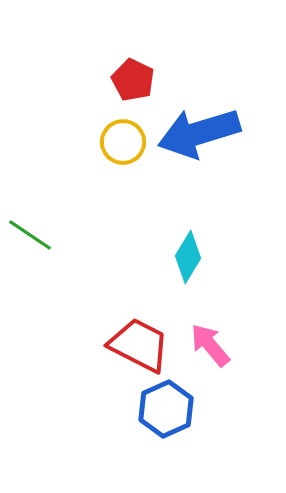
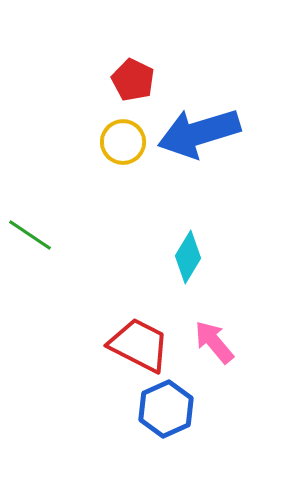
pink arrow: moved 4 px right, 3 px up
